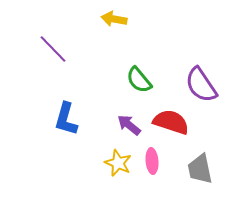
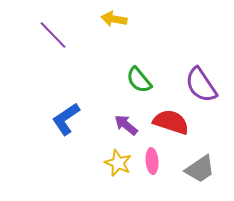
purple line: moved 14 px up
blue L-shape: rotated 40 degrees clockwise
purple arrow: moved 3 px left
gray trapezoid: rotated 112 degrees counterclockwise
